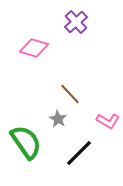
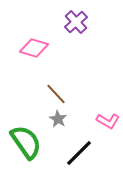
brown line: moved 14 px left
